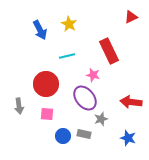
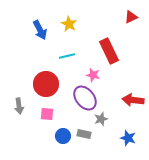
red arrow: moved 2 px right, 2 px up
